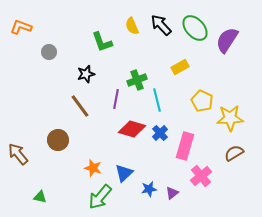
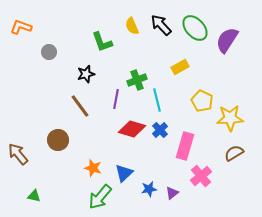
blue cross: moved 3 px up
green triangle: moved 6 px left, 1 px up
